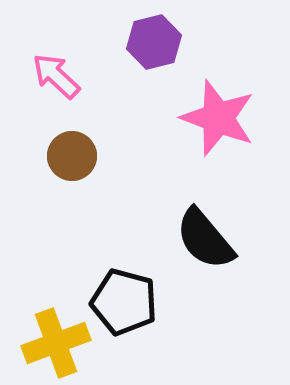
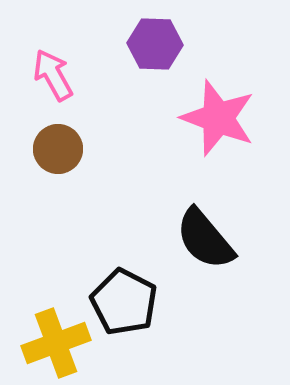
purple hexagon: moved 1 px right, 2 px down; rotated 16 degrees clockwise
pink arrow: moved 3 px left, 1 px up; rotated 18 degrees clockwise
brown circle: moved 14 px left, 7 px up
black pentagon: rotated 12 degrees clockwise
